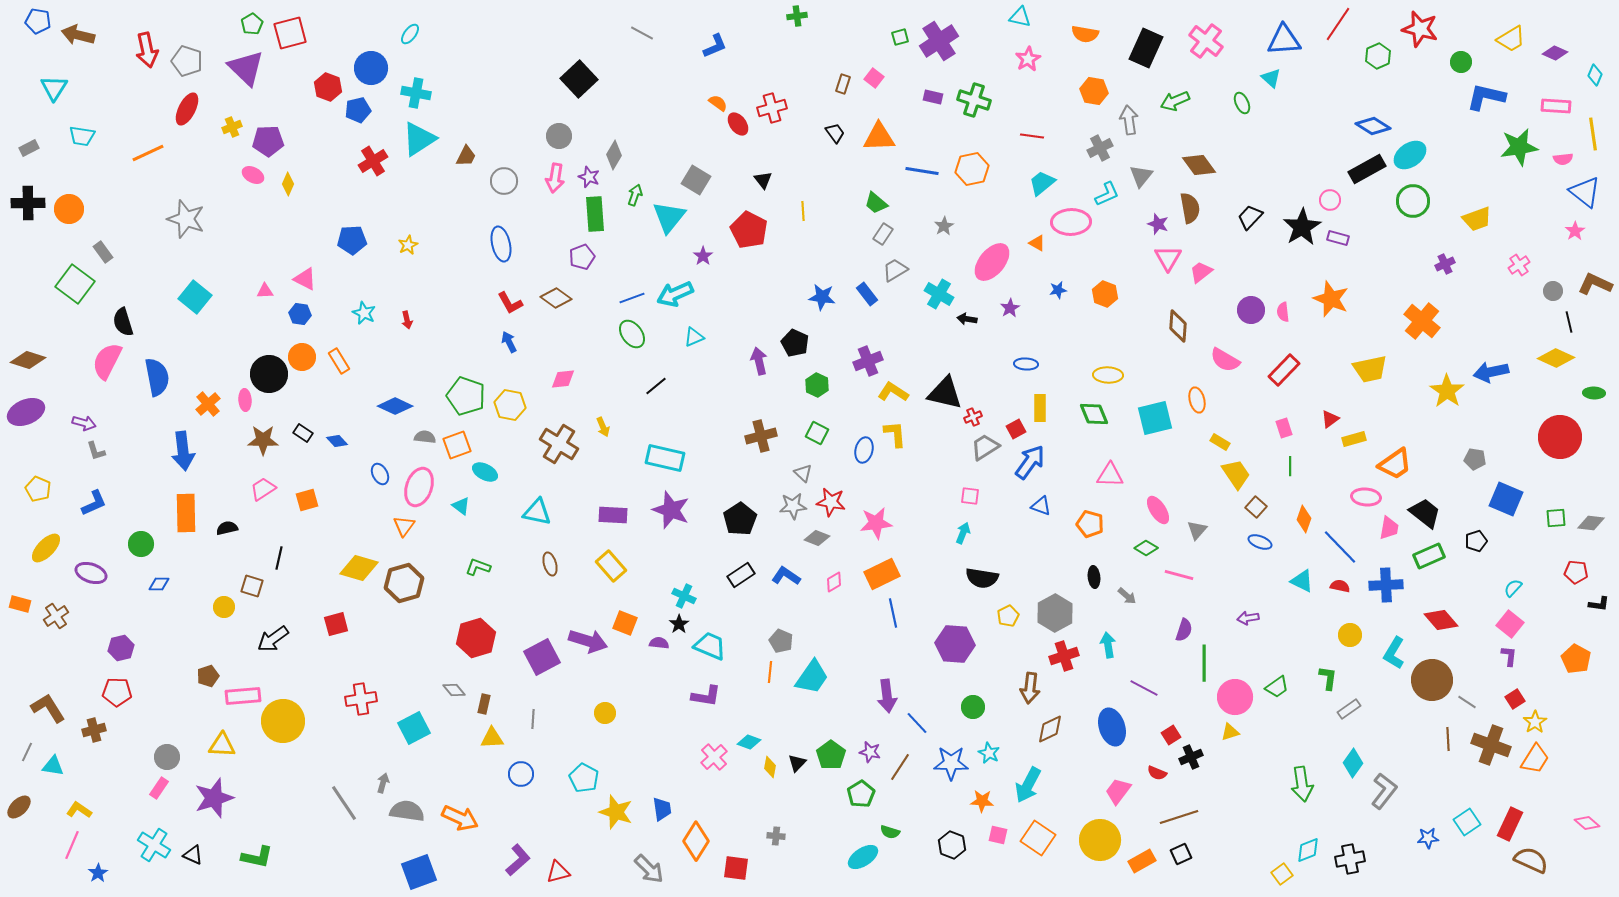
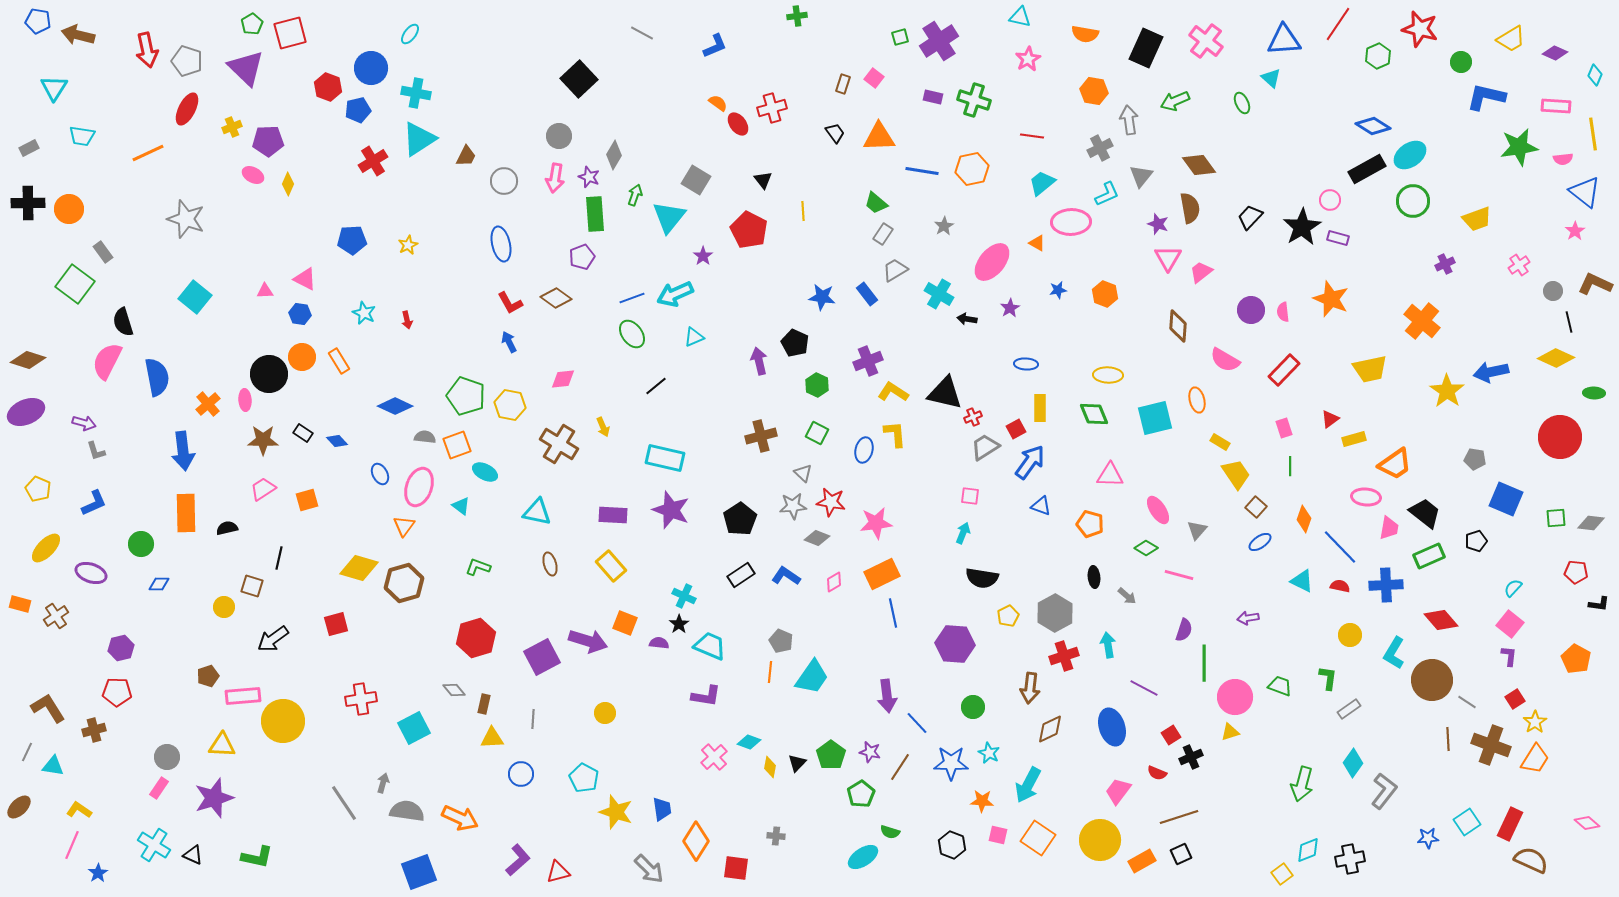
blue ellipse at (1260, 542): rotated 55 degrees counterclockwise
green trapezoid at (1277, 687): moved 3 px right, 1 px up; rotated 125 degrees counterclockwise
green arrow at (1302, 784): rotated 24 degrees clockwise
